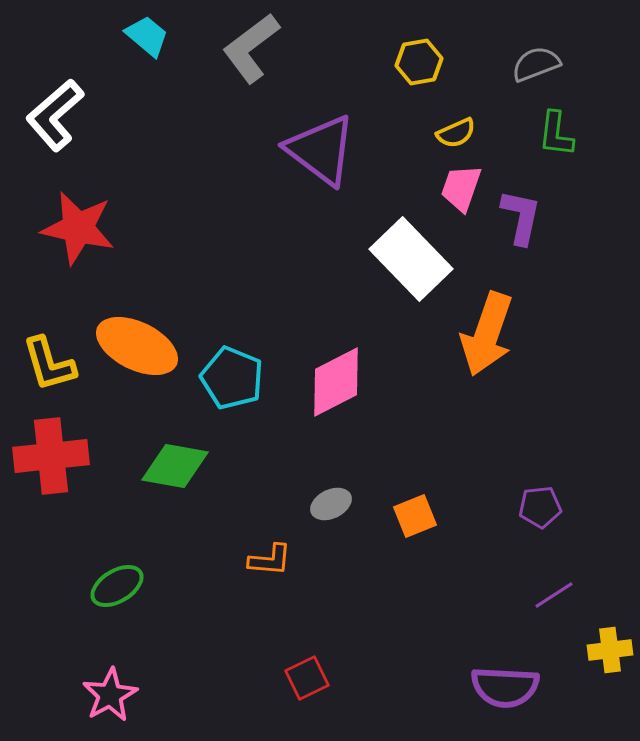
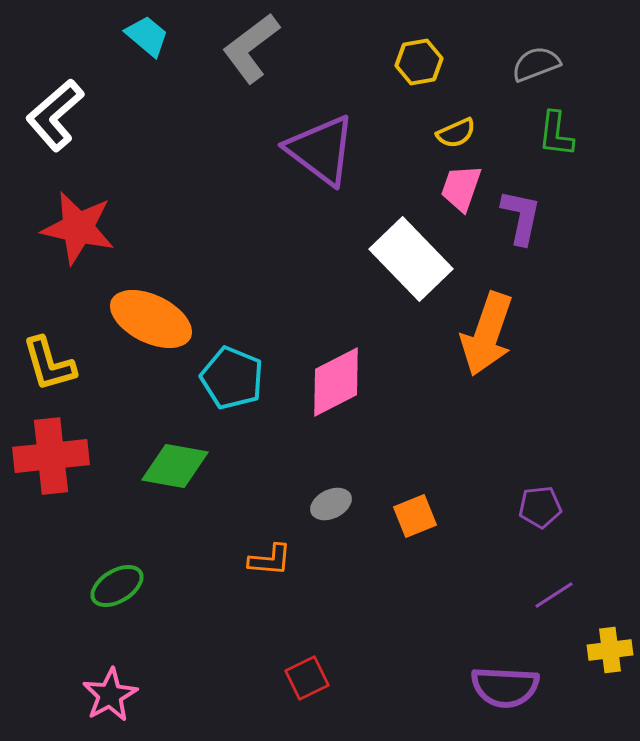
orange ellipse: moved 14 px right, 27 px up
